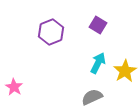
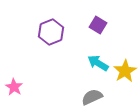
cyan arrow: rotated 85 degrees counterclockwise
